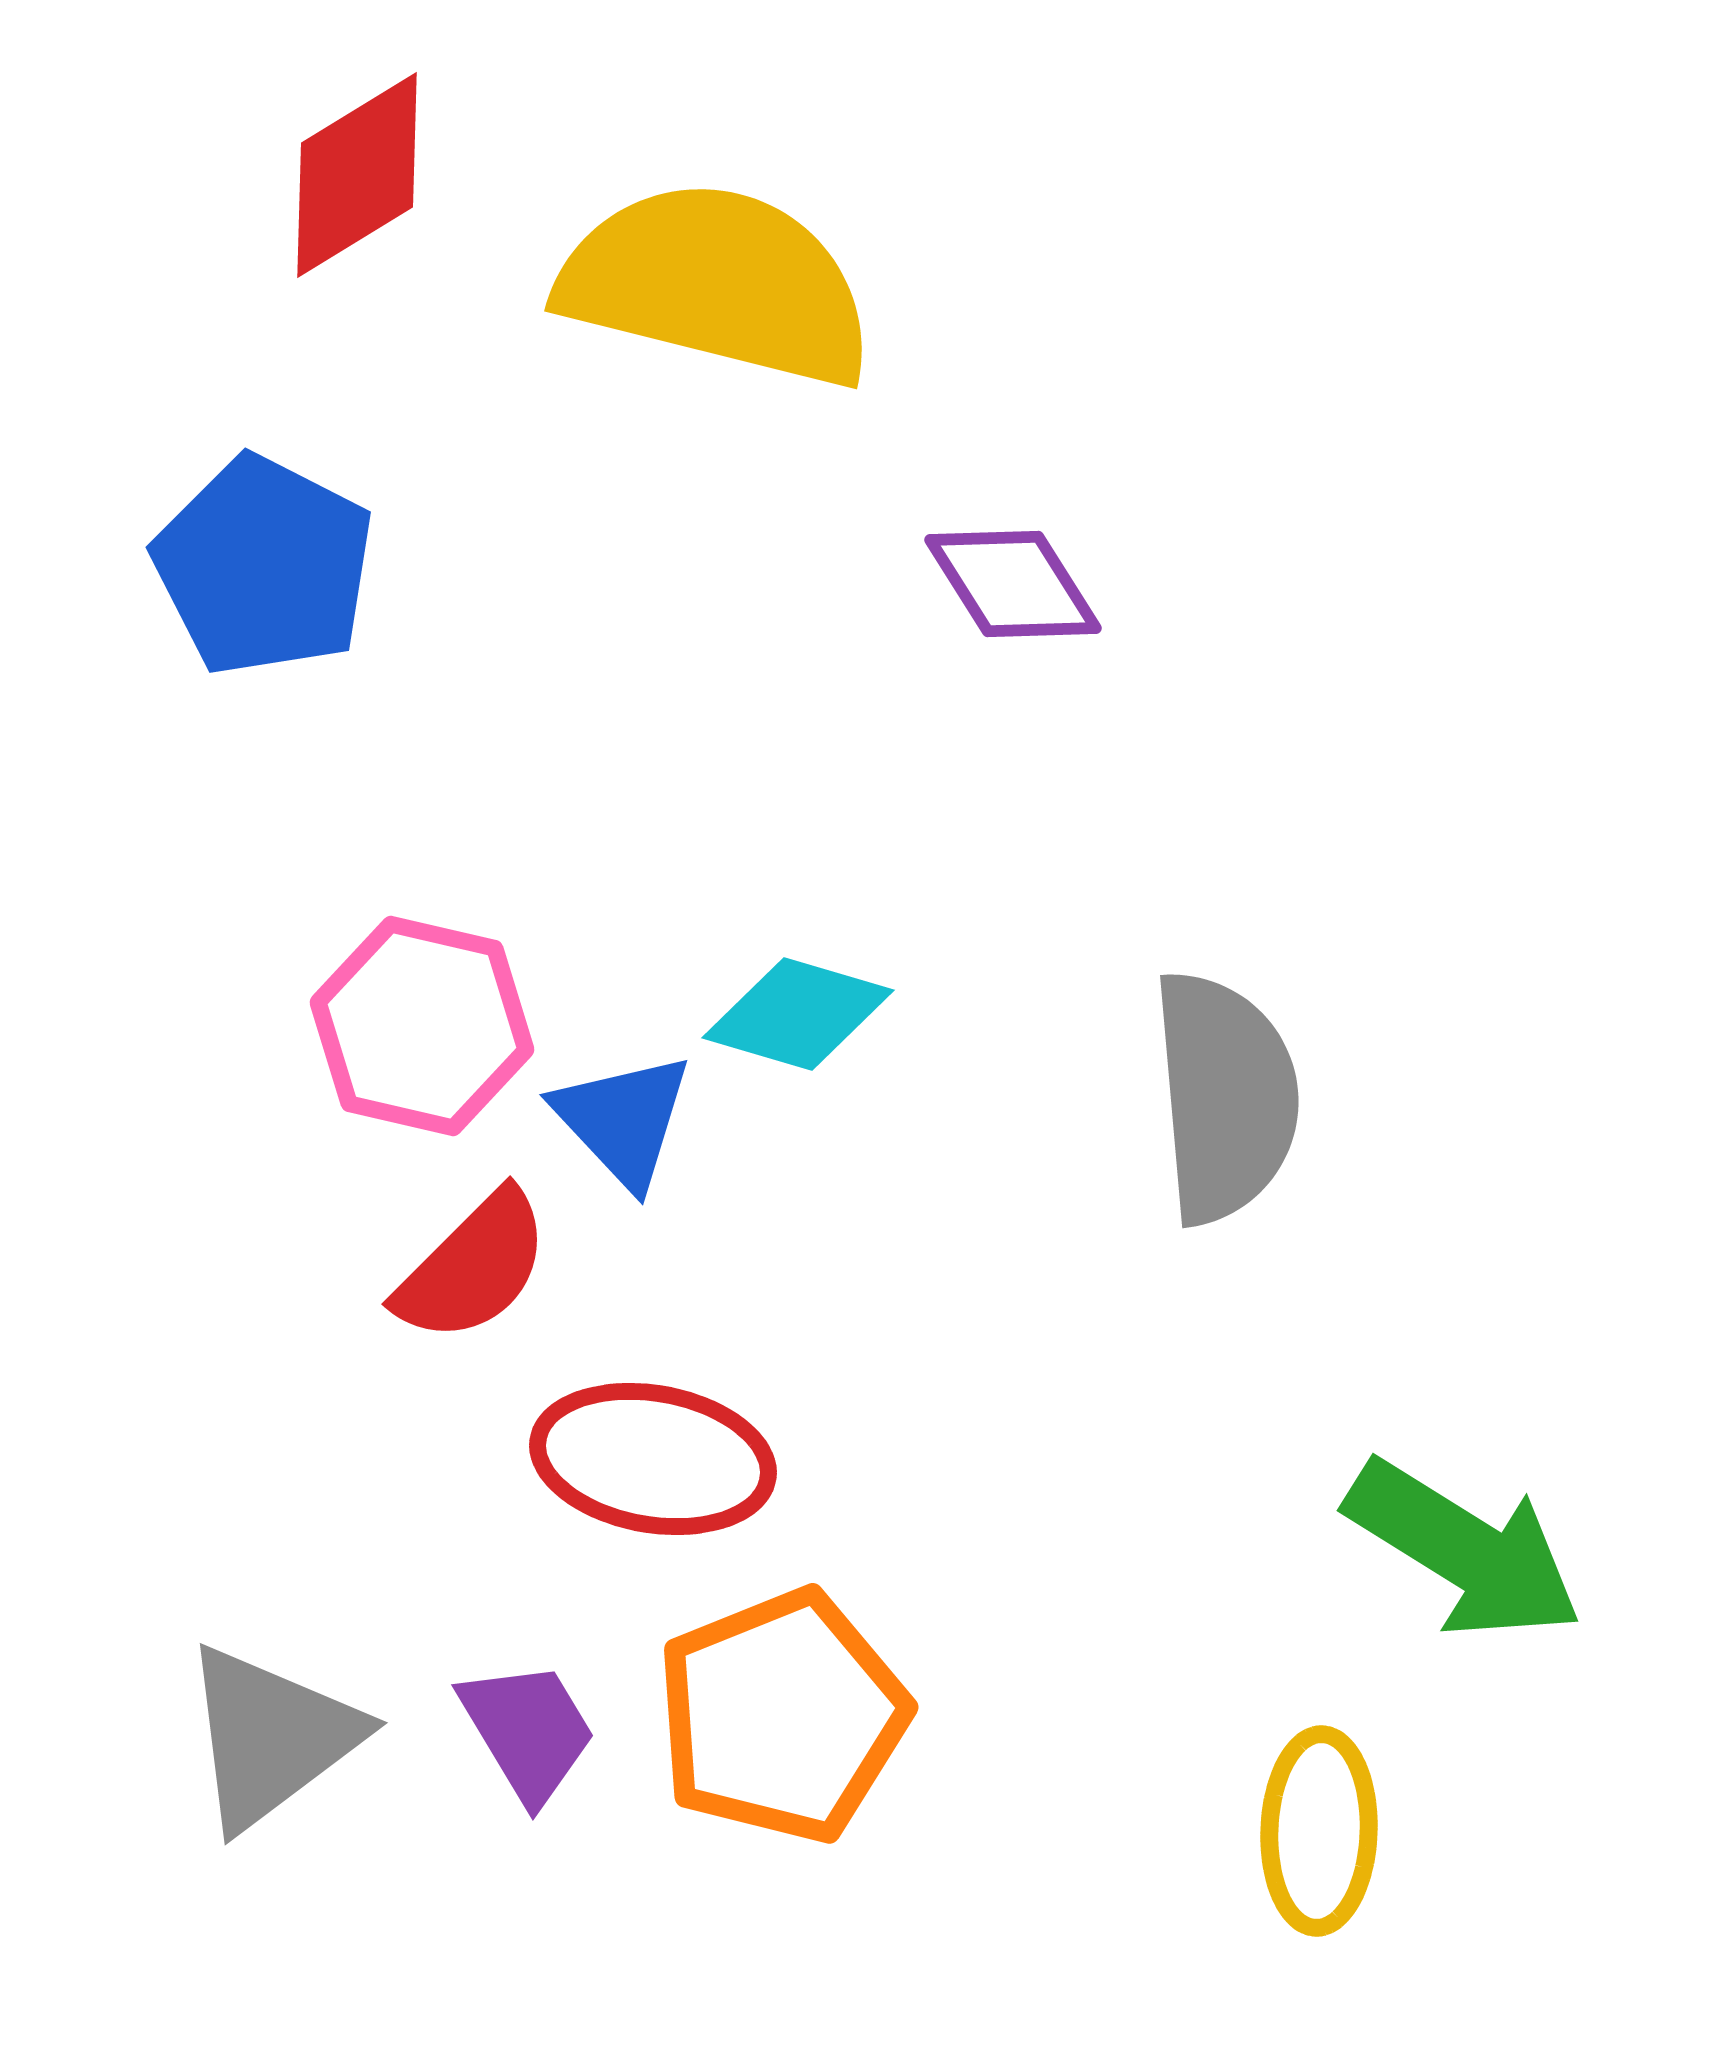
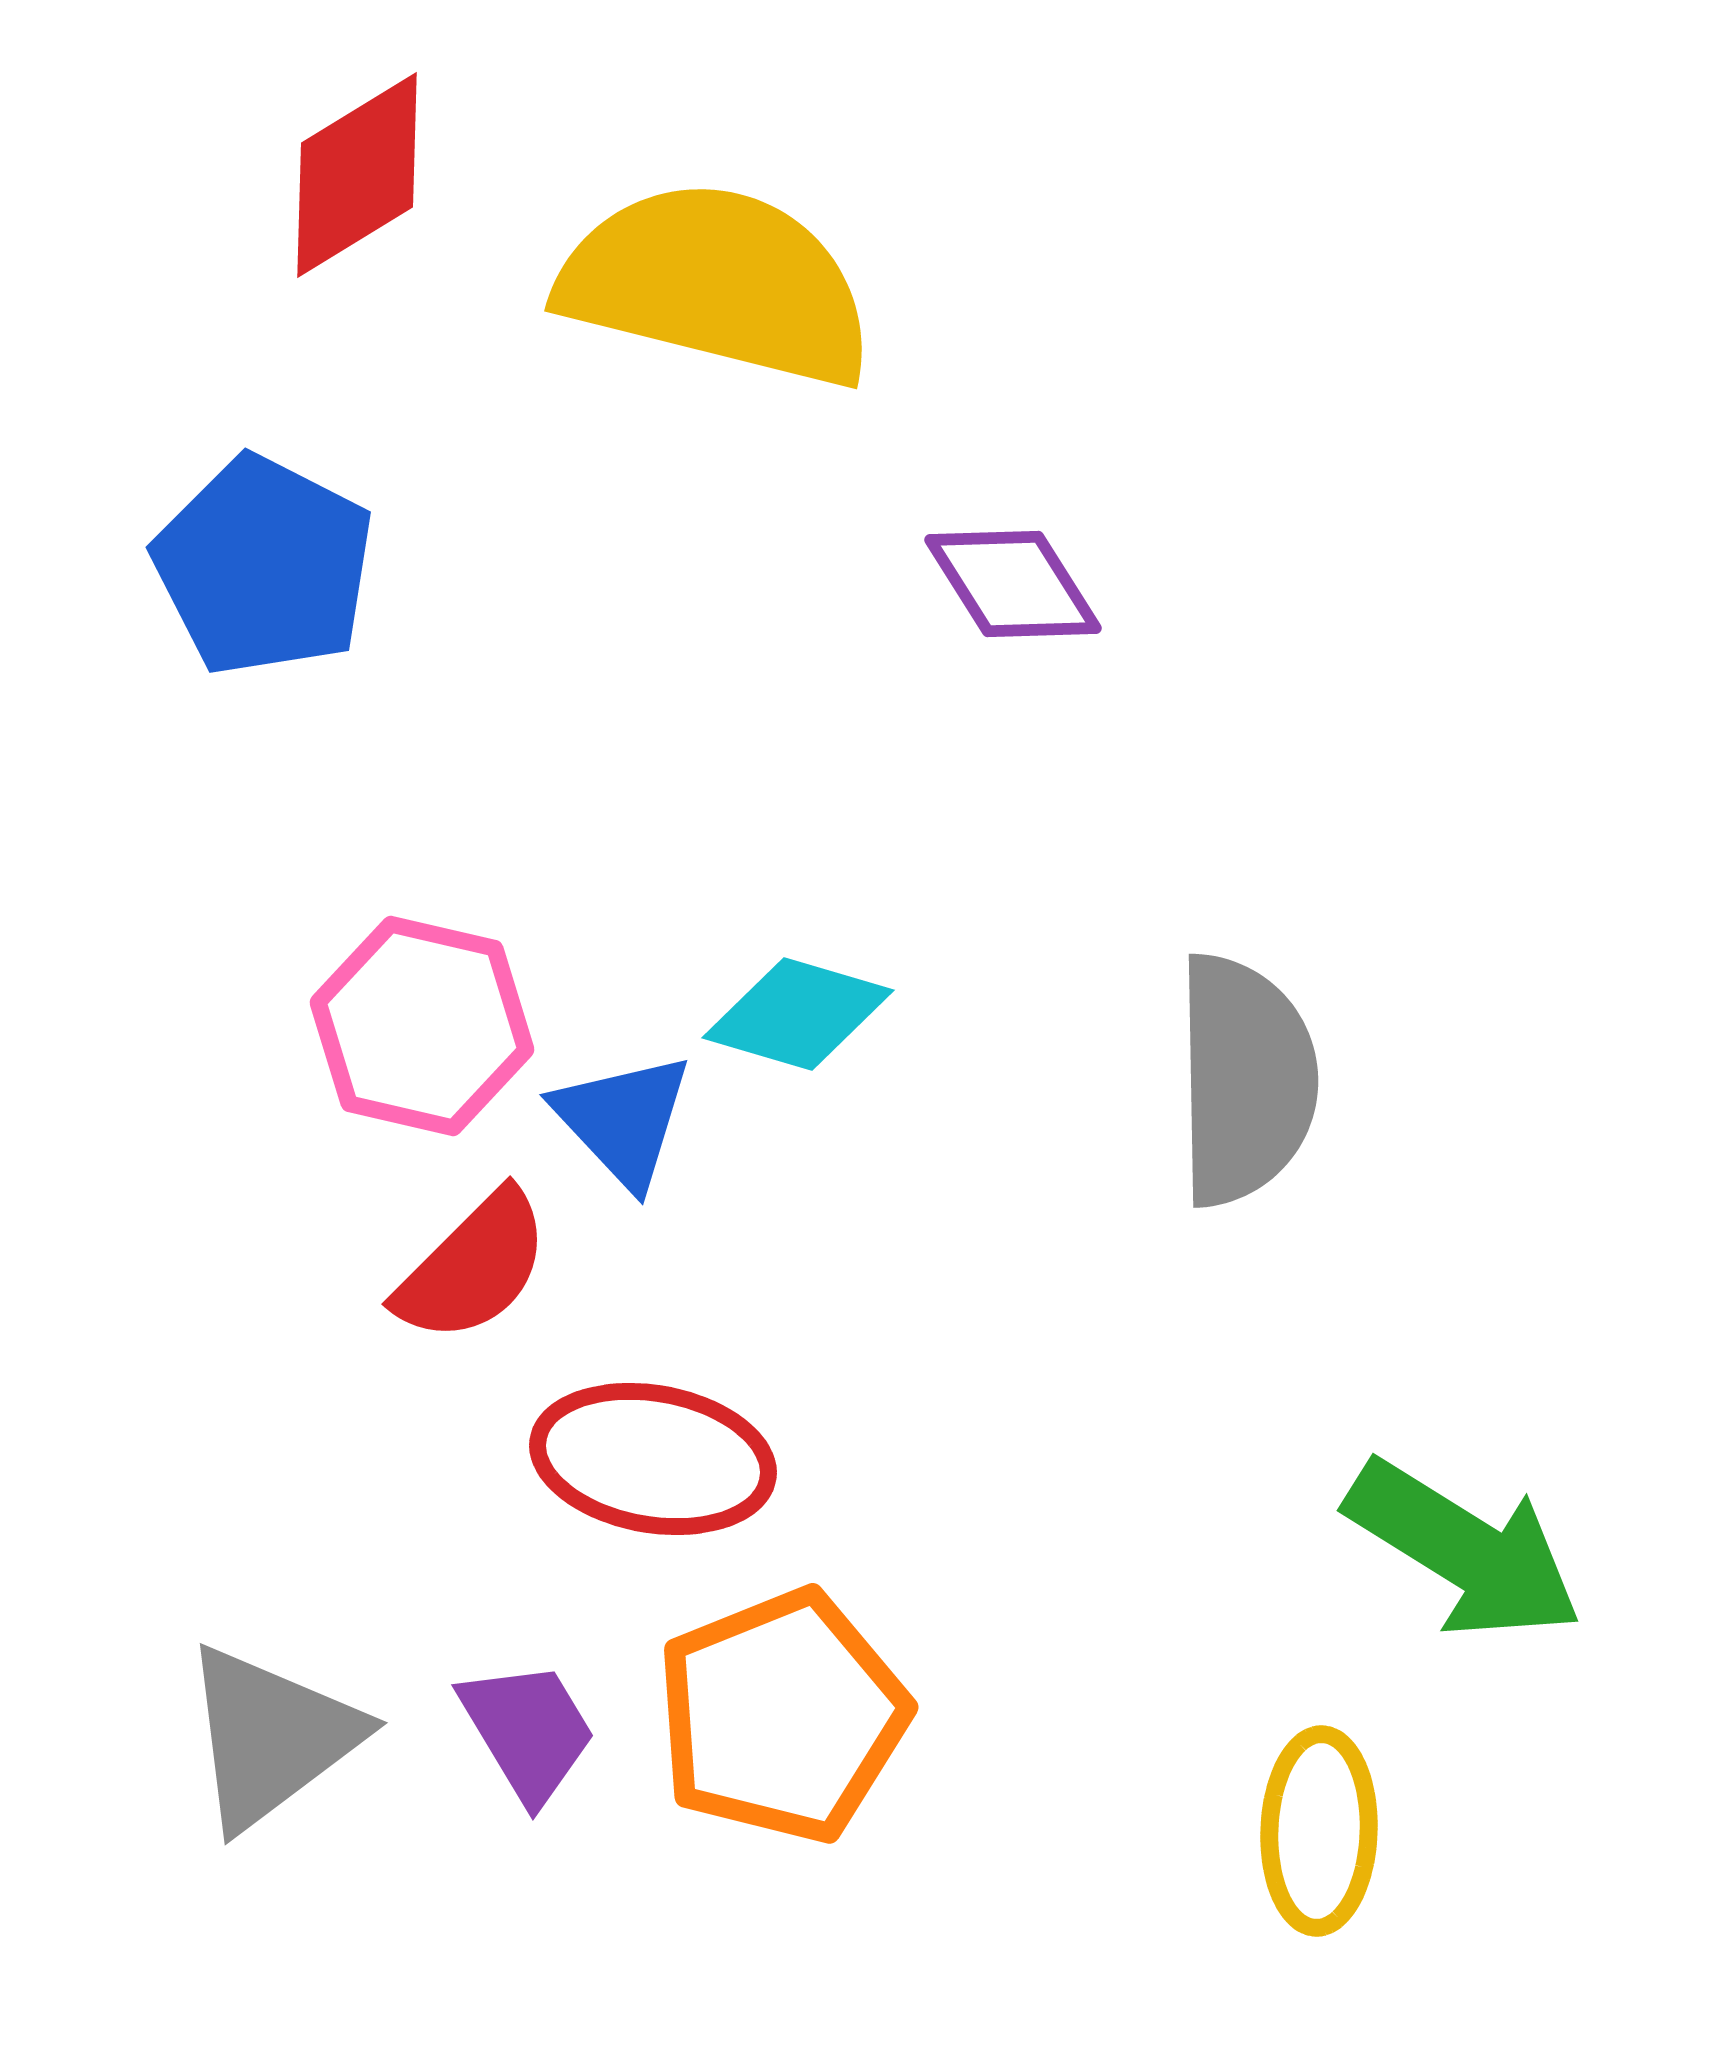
gray semicircle: moved 20 px right, 17 px up; rotated 4 degrees clockwise
